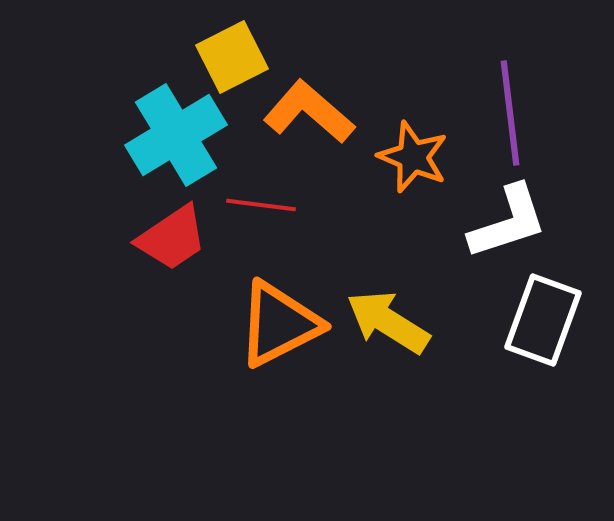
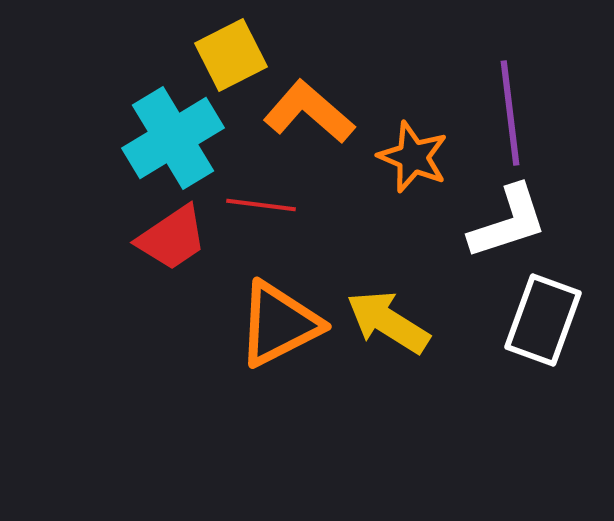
yellow square: moved 1 px left, 2 px up
cyan cross: moved 3 px left, 3 px down
